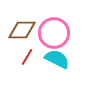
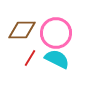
pink circle: moved 2 px right
red line: moved 3 px right, 1 px down
